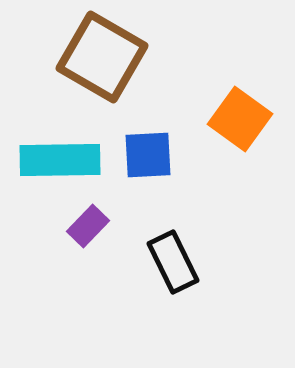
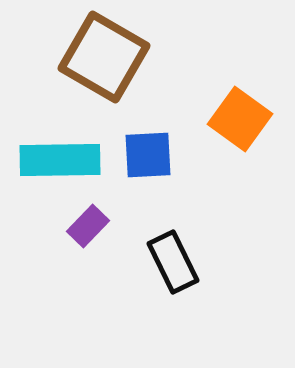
brown square: moved 2 px right
